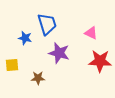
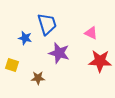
yellow square: rotated 24 degrees clockwise
